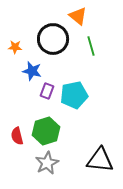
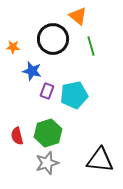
orange star: moved 2 px left
green hexagon: moved 2 px right, 2 px down
gray star: rotated 10 degrees clockwise
